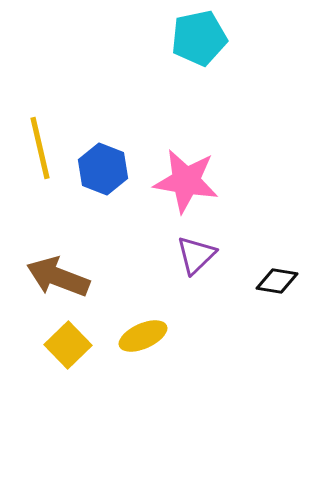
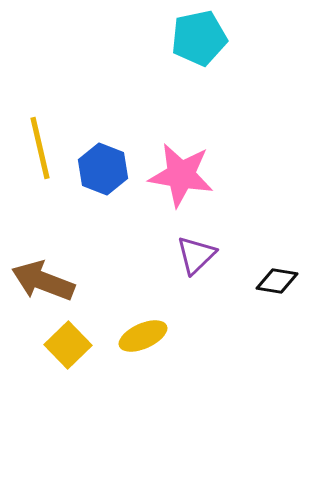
pink star: moved 5 px left, 6 px up
brown arrow: moved 15 px left, 4 px down
